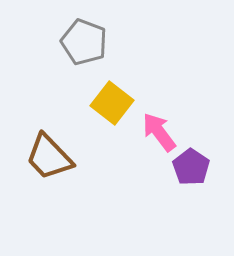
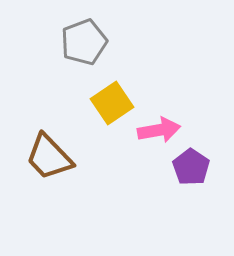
gray pentagon: rotated 30 degrees clockwise
yellow square: rotated 18 degrees clockwise
pink arrow: moved 2 px up; rotated 117 degrees clockwise
